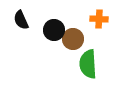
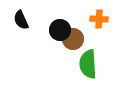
black circle: moved 6 px right
